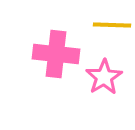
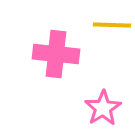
pink star: moved 1 px left, 31 px down
